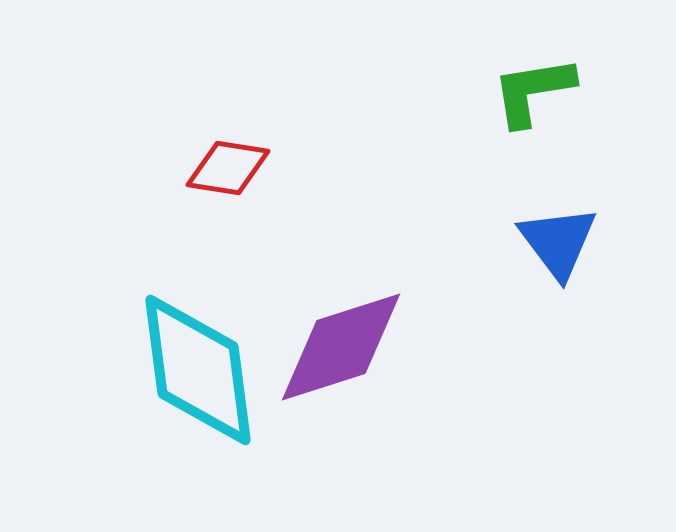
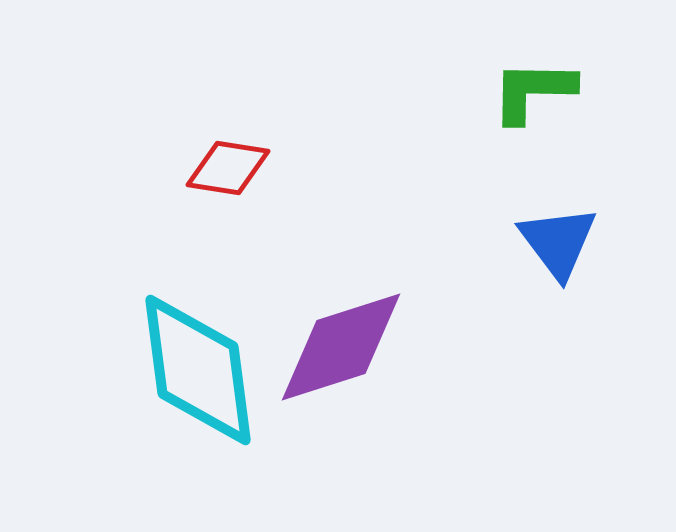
green L-shape: rotated 10 degrees clockwise
